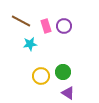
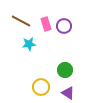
pink rectangle: moved 2 px up
cyan star: moved 1 px left
green circle: moved 2 px right, 2 px up
yellow circle: moved 11 px down
